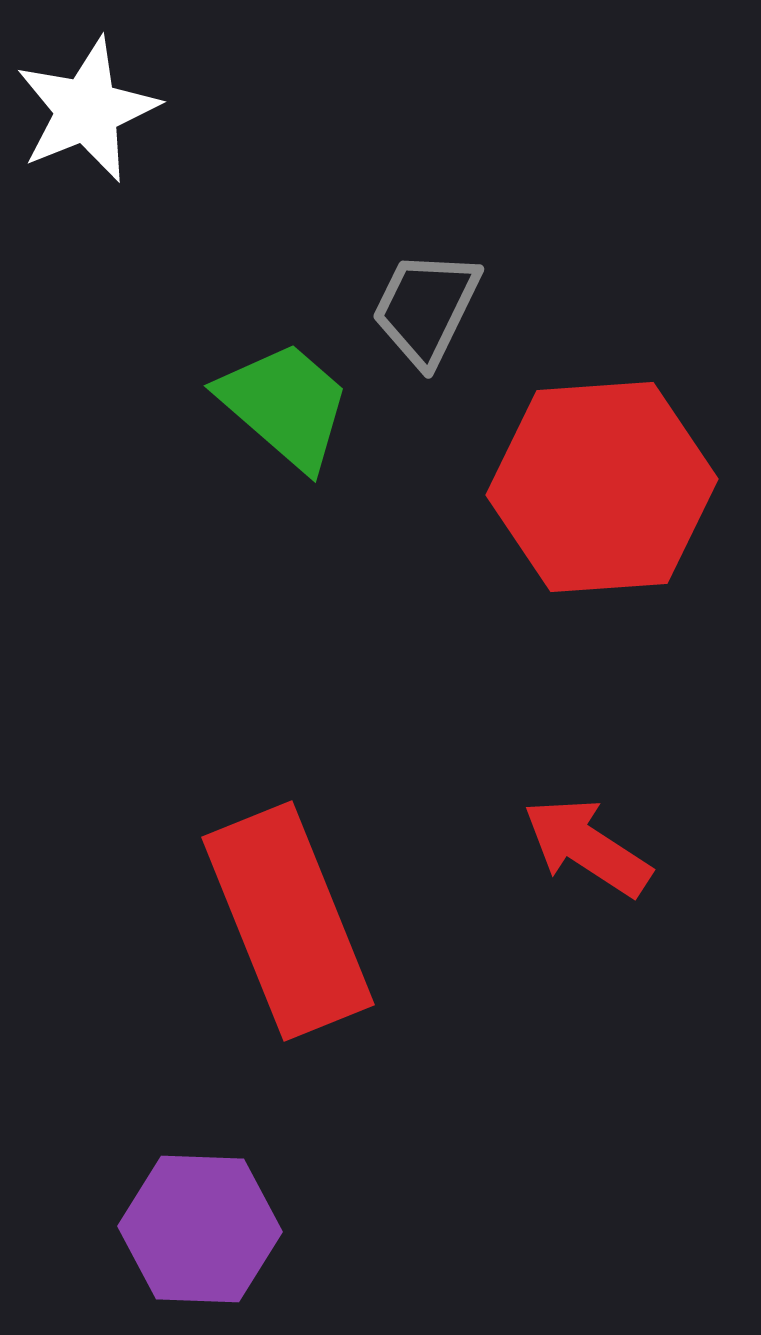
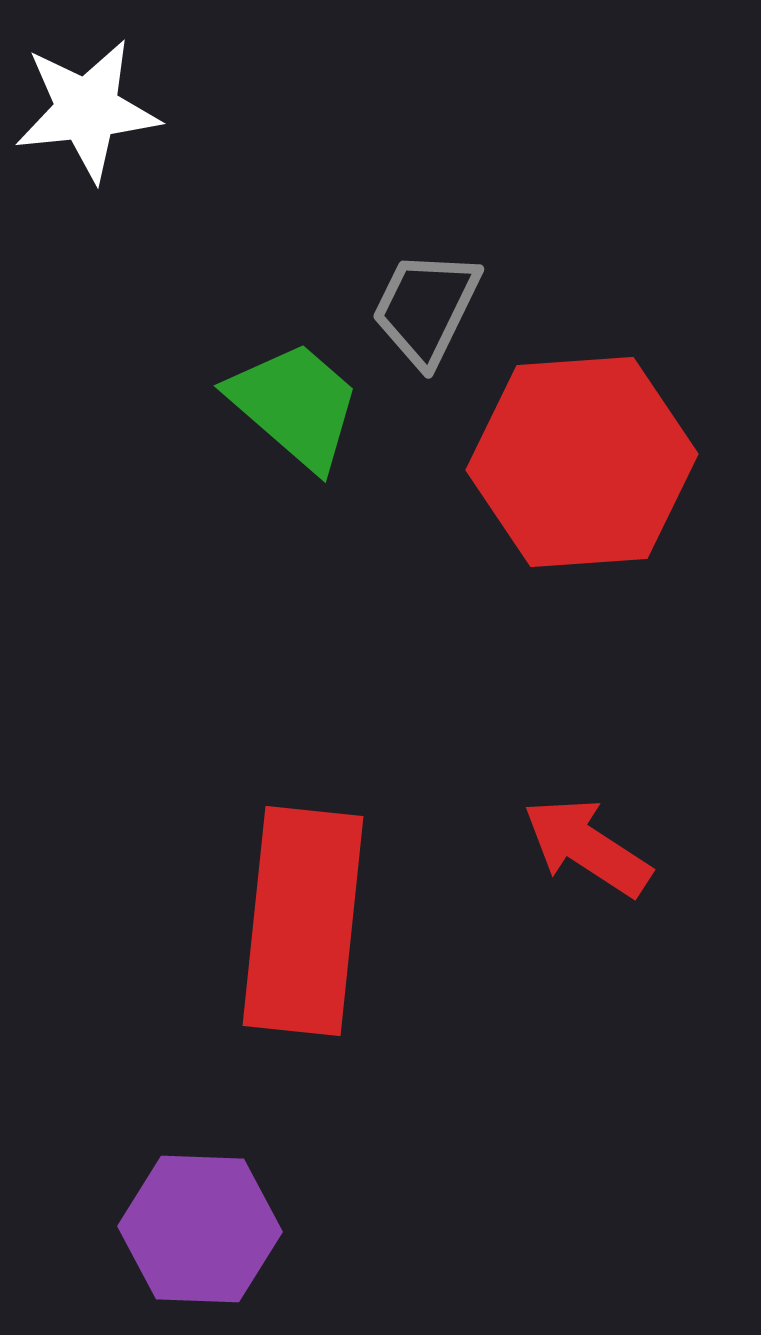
white star: rotated 16 degrees clockwise
green trapezoid: moved 10 px right
red hexagon: moved 20 px left, 25 px up
red rectangle: moved 15 px right; rotated 28 degrees clockwise
